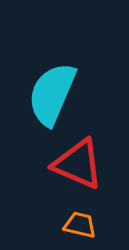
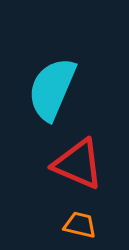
cyan semicircle: moved 5 px up
